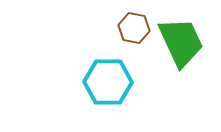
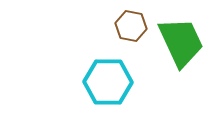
brown hexagon: moved 3 px left, 2 px up
